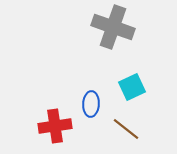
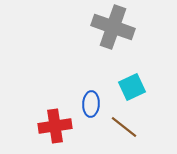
brown line: moved 2 px left, 2 px up
